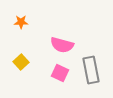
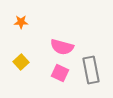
pink semicircle: moved 2 px down
